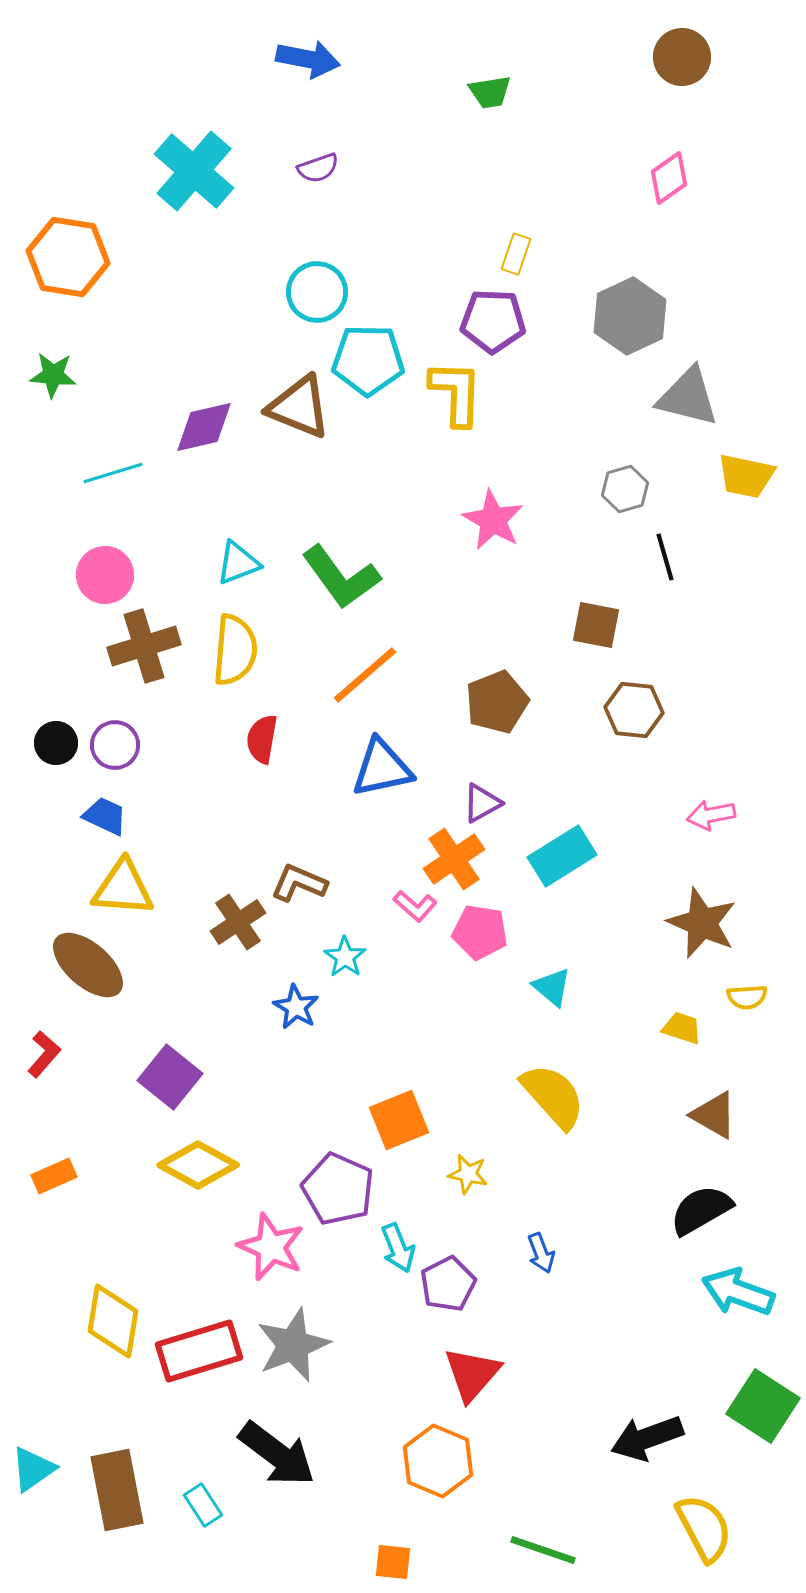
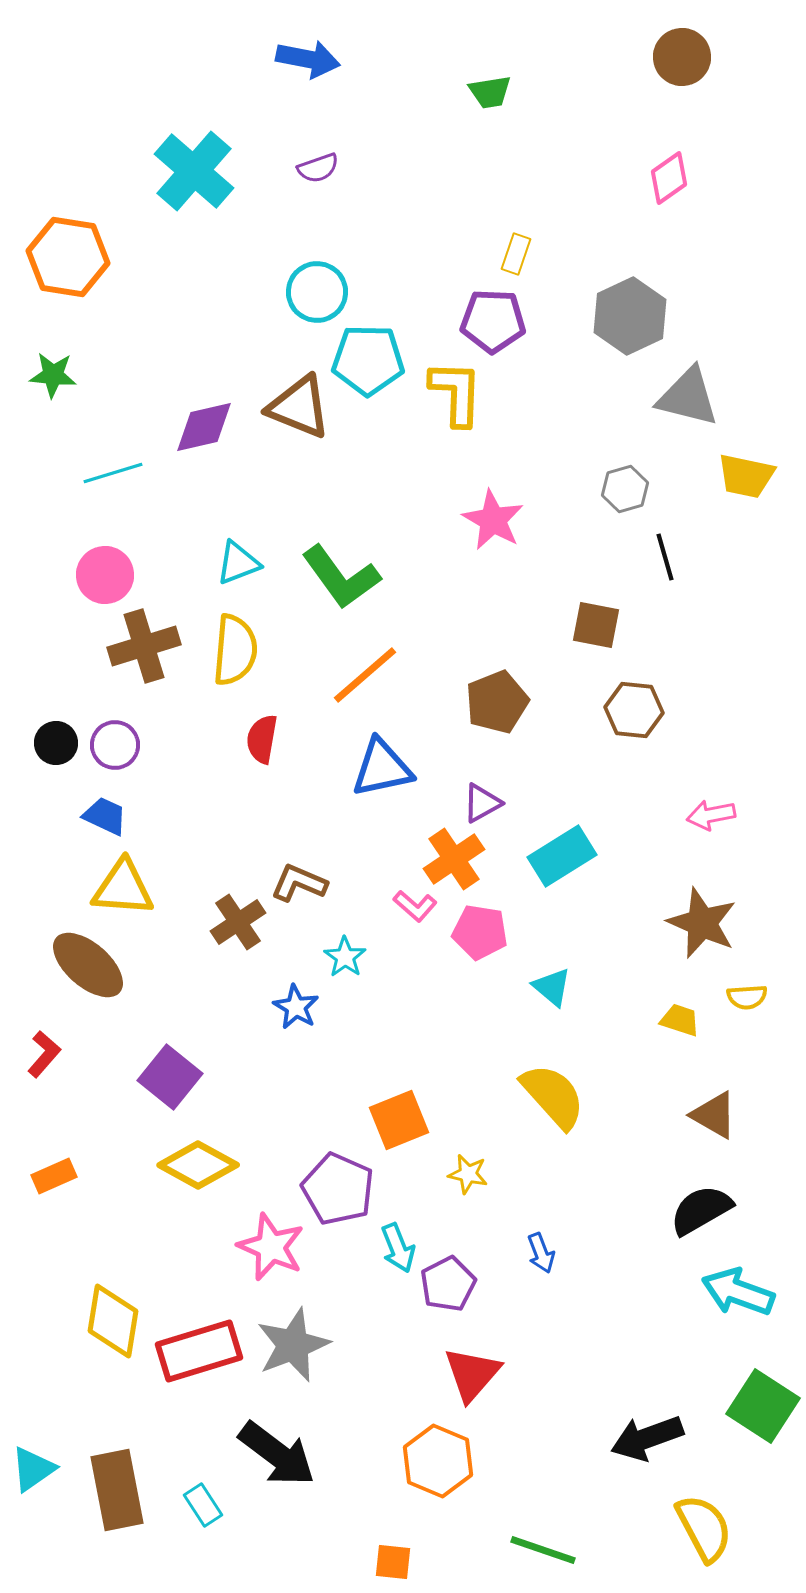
yellow trapezoid at (682, 1028): moved 2 px left, 8 px up
